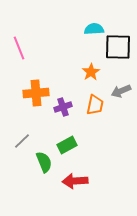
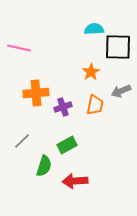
pink line: rotated 55 degrees counterclockwise
green semicircle: moved 4 px down; rotated 40 degrees clockwise
